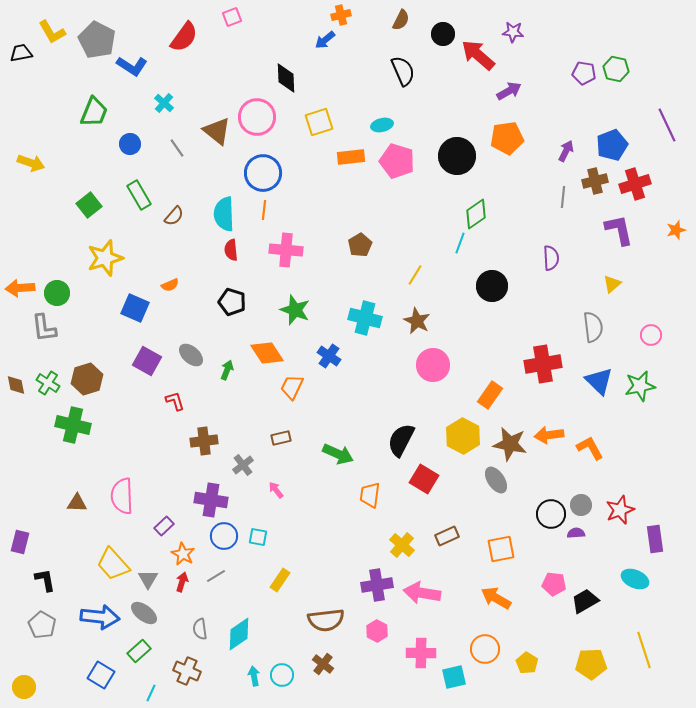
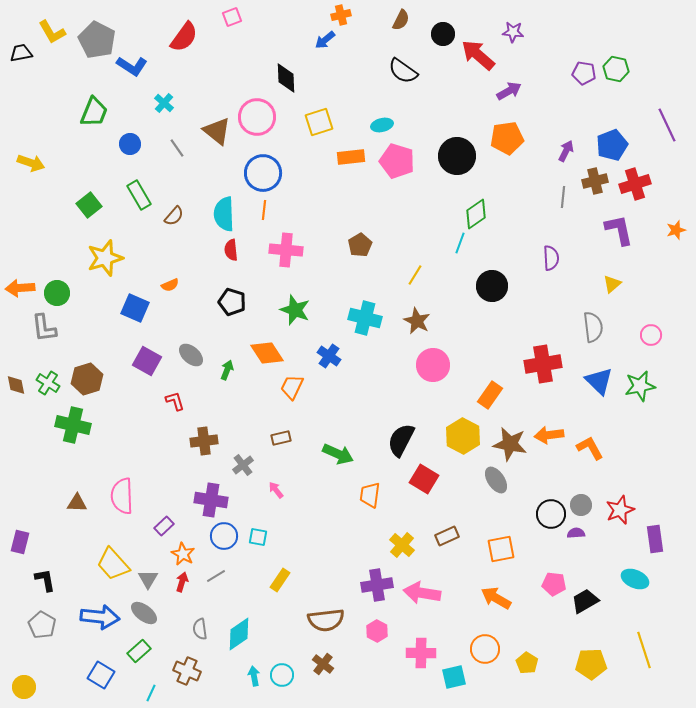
black semicircle at (403, 71): rotated 148 degrees clockwise
